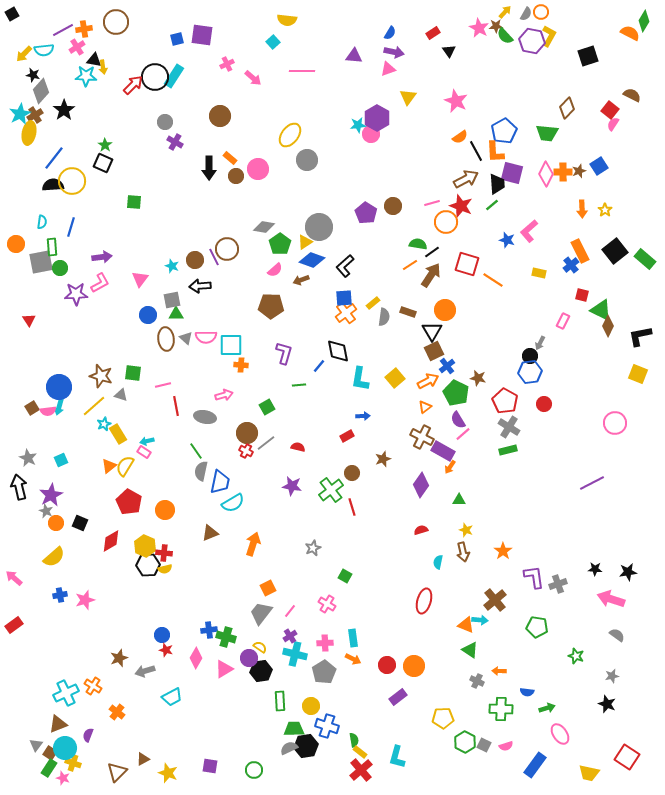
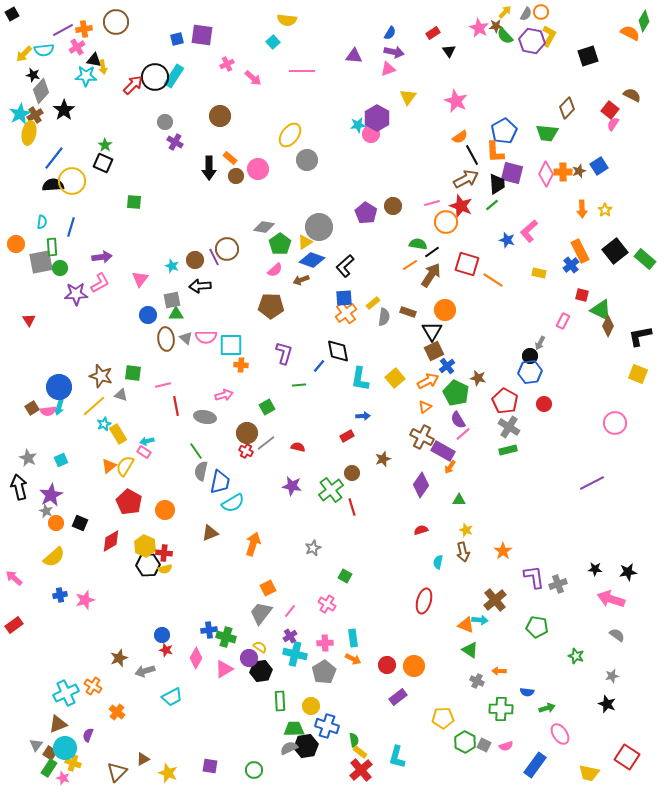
black line at (476, 151): moved 4 px left, 4 px down
